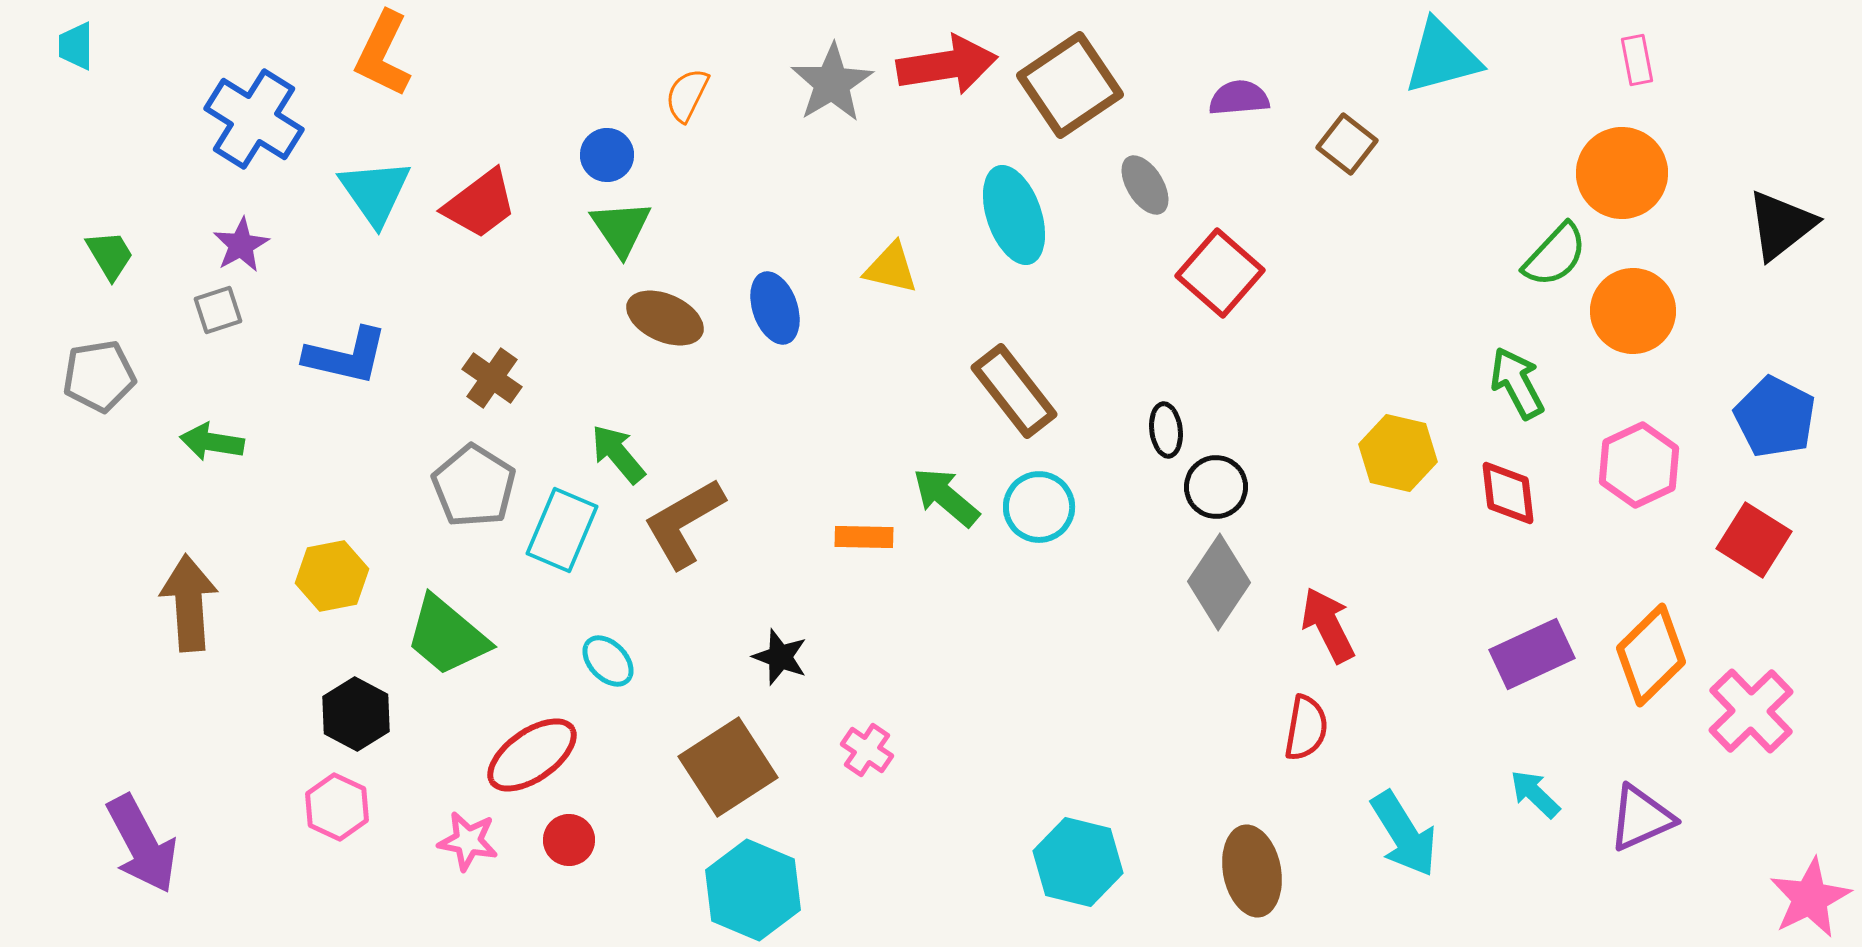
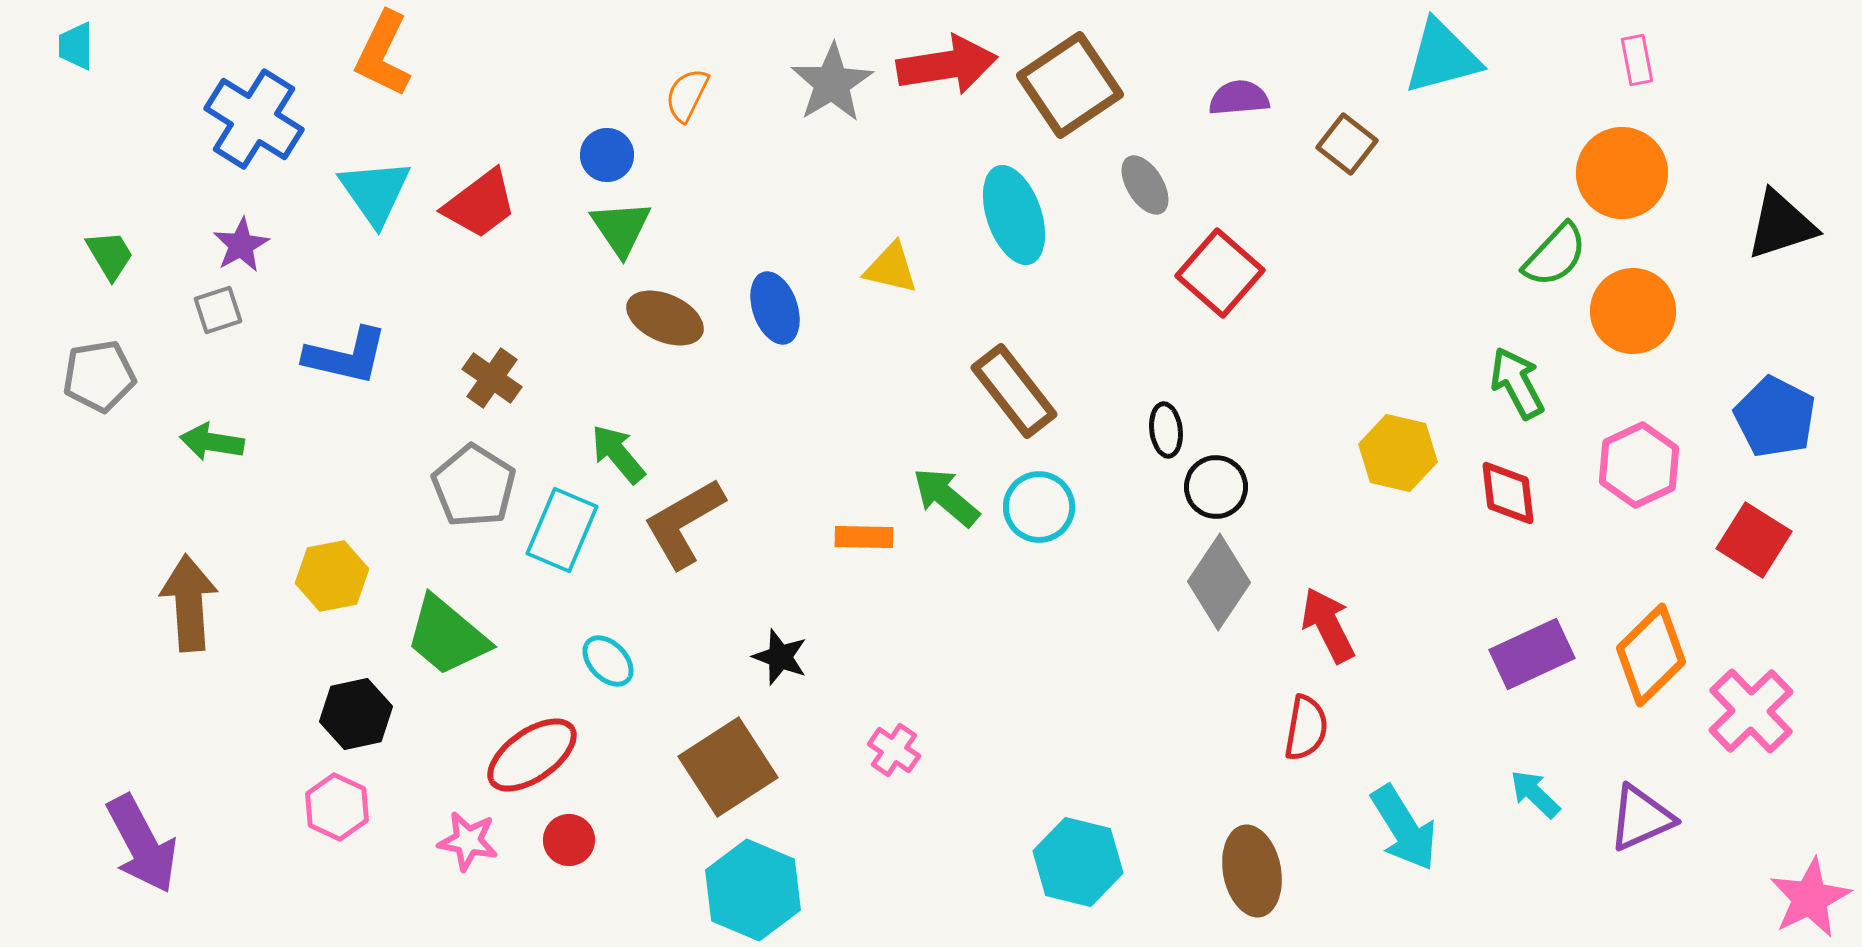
black triangle at (1781, 225): rotated 20 degrees clockwise
black hexagon at (356, 714): rotated 20 degrees clockwise
pink cross at (867, 750): moved 27 px right
cyan arrow at (1404, 834): moved 6 px up
